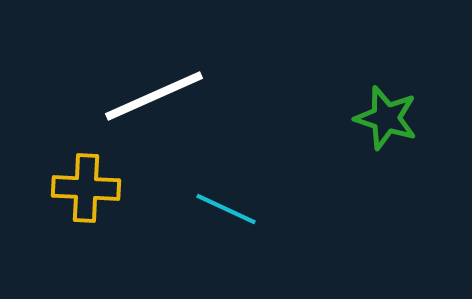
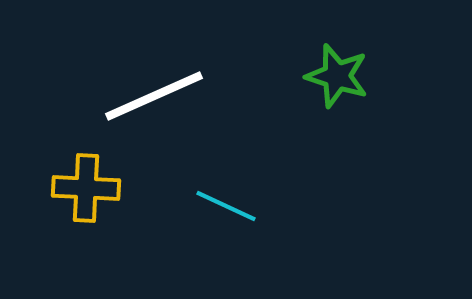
green star: moved 49 px left, 42 px up
cyan line: moved 3 px up
